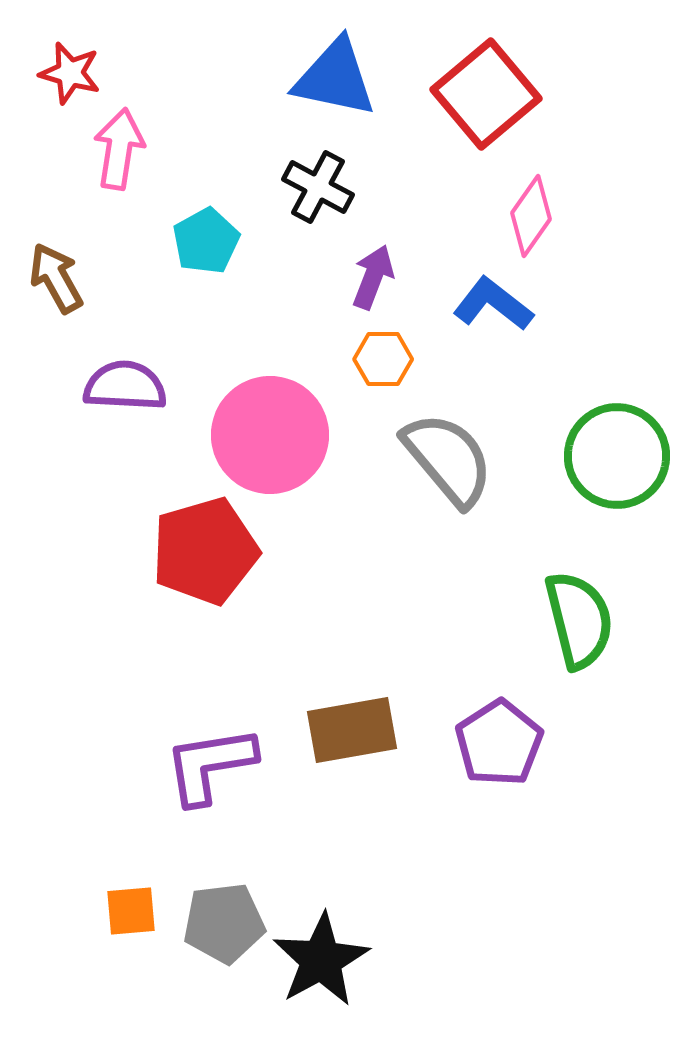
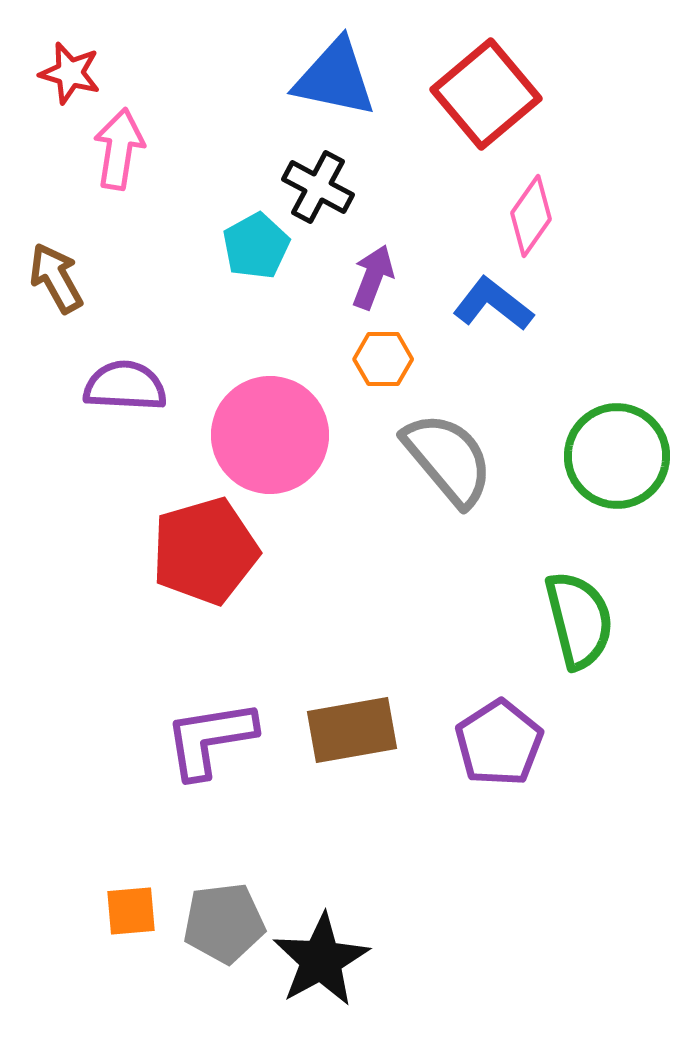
cyan pentagon: moved 50 px right, 5 px down
purple L-shape: moved 26 px up
